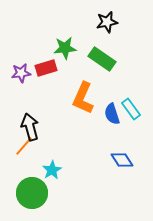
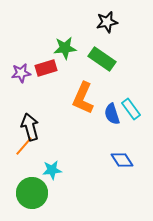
cyan star: rotated 24 degrees clockwise
